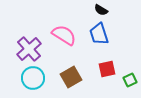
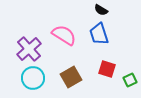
red square: rotated 30 degrees clockwise
